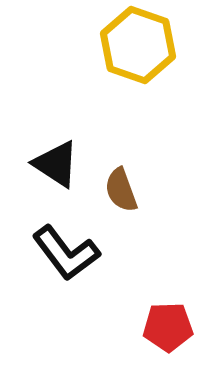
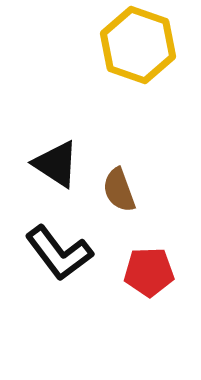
brown semicircle: moved 2 px left
black L-shape: moved 7 px left
red pentagon: moved 19 px left, 55 px up
